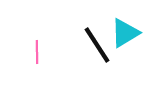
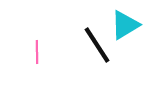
cyan triangle: moved 8 px up
